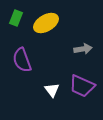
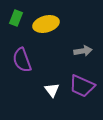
yellow ellipse: moved 1 px down; rotated 15 degrees clockwise
gray arrow: moved 2 px down
